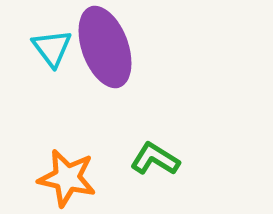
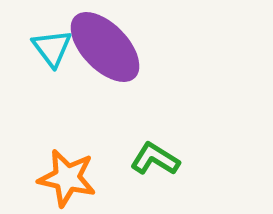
purple ellipse: rotated 24 degrees counterclockwise
